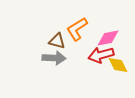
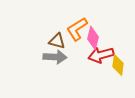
pink diamond: moved 15 px left; rotated 65 degrees counterclockwise
gray arrow: moved 1 px right, 1 px up
yellow diamond: rotated 35 degrees clockwise
